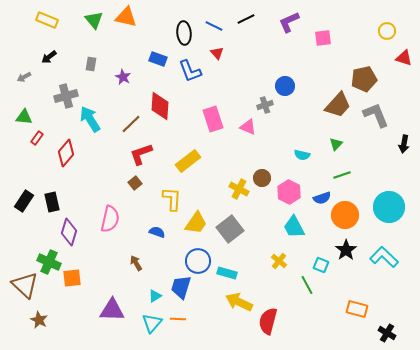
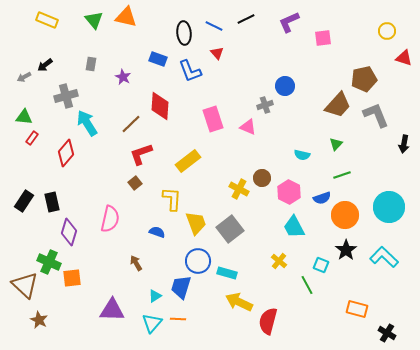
black arrow at (49, 57): moved 4 px left, 8 px down
cyan arrow at (90, 119): moved 3 px left, 4 px down
red rectangle at (37, 138): moved 5 px left
yellow trapezoid at (196, 223): rotated 55 degrees counterclockwise
